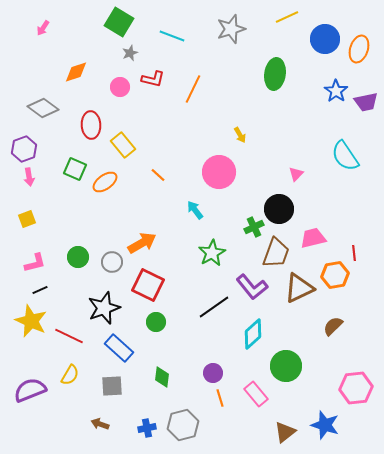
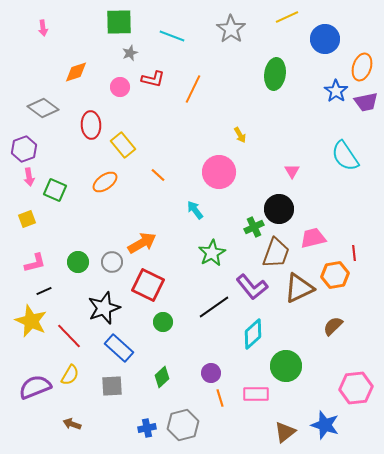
green square at (119, 22): rotated 32 degrees counterclockwise
pink arrow at (43, 28): rotated 42 degrees counterclockwise
gray star at (231, 29): rotated 20 degrees counterclockwise
orange ellipse at (359, 49): moved 3 px right, 18 px down
green square at (75, 169): moved 20 px left, 21 px down
pink triangle at (296, 174): moved 4 px left, 3 px up; rotated 14 degrees counterclockwise
green circle at (78, 257): moved 5 px down
black line at (40, 290): moved 4 px right, 1 px down
green circle at (156, 322): moved 7 px right
red line at (69, 336): rotated 20 degrees clockwise
purple circle at (213, 373): moved 2 px left
green diamond at (162, 377): rotated 40 degrees clockwise
purple semicircle at (30, 390): moved 5 px right, 3 px up
pink rectangle at (256, 394): rotated 50 degrees counterclockwise
brown arrow at (100, 424): moved 28 px left
